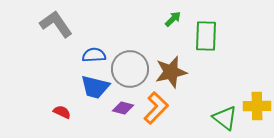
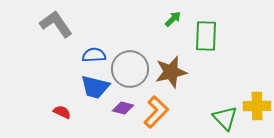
orange L-shape: moved 4 px down
green triangle: rotated 8 degrees clockwise
